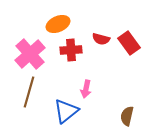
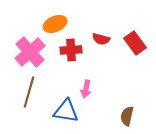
orange ellipse: moved 3 px left
red rectangle: moved 6 px right
pink cross: moved 2 px up
blue triangle: rotated 48 degrees clockwise
